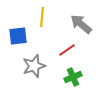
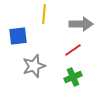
yellow line: moved 2 px right, 3 px up
gray arrow: rotated 140 degrees clockwise
red line: moved 6 px right
